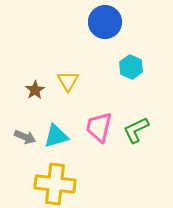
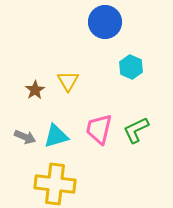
pink trapezoid: moved 2 px down
